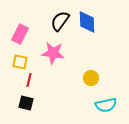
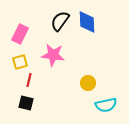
pink star: moved 2 px down
yellow square: rotated 28 degrees counterclockwise
yellow circle: moved 3 px left, 5 px down
